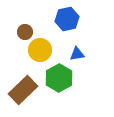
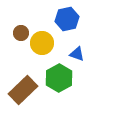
brown circle: moved 4 px left, 1 px down
yellow circle: moved 2 px right, 7 px up
blue triangle: rotated 28 degrees clockwise
